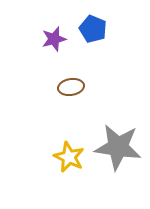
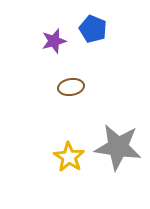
purple star: moved 2 px down
yellow star: rotated 8 degrees clockwise
